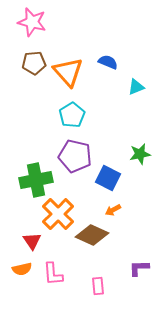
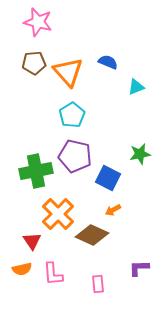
pink star: moved 6 px right
green cross: moved 9 px up
pink rectangle: moved 2 px up
